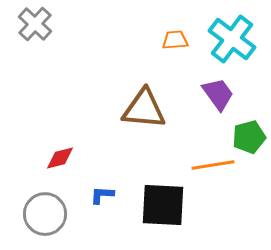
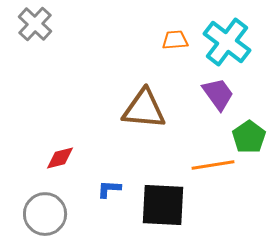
cyan cross: moved 5 px left, 3 px down
green pentagon: rotated 20 degrees counterclockwise
blue L-shape: moved 7 px right, 6 px up
